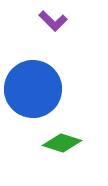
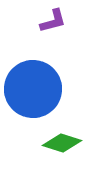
purple L-shape: rotated 60 degrees counterclockwise
